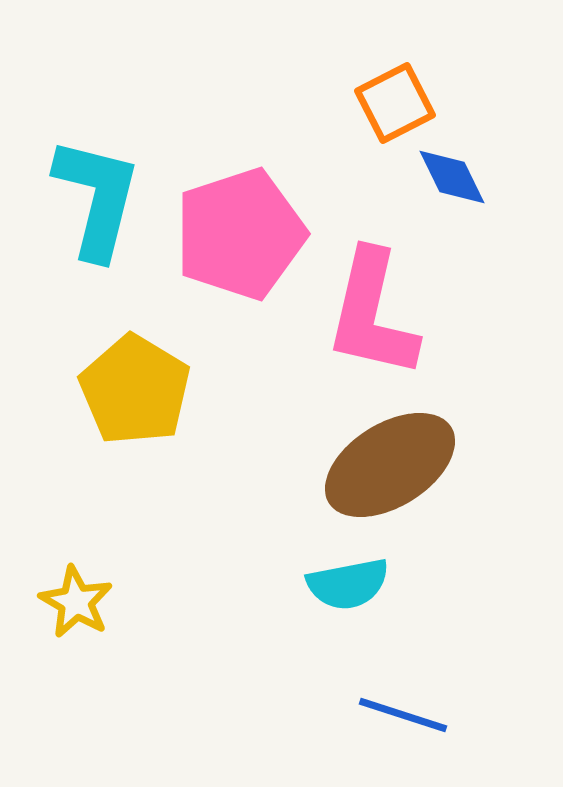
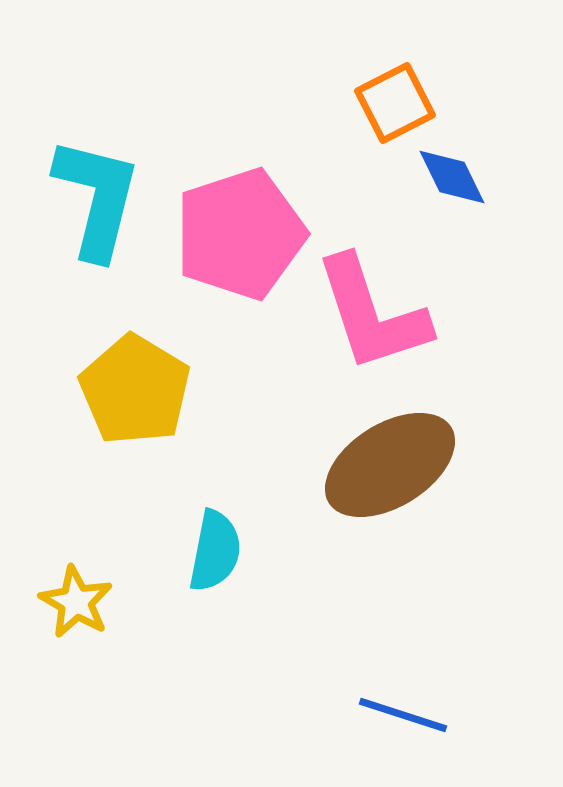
pink L-shape: rotated 31 degrees counterclockwise
cyan semicircle: moved 133 px left, 33 px up; rotated 68 degrees counterclockwise
